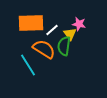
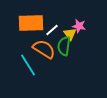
pink star: moved 2 px down
